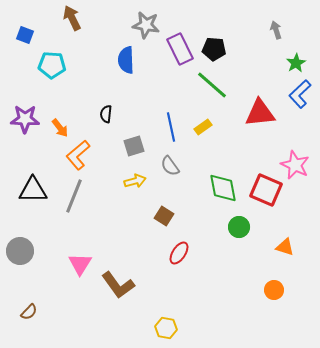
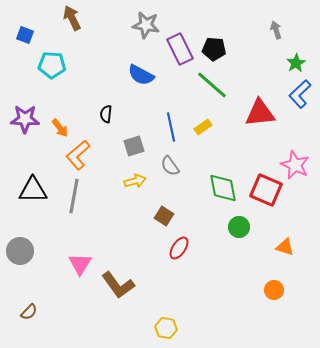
blue semicircle: moved 15 px right, 15 px down; rotated 60 degrees counterclockwise
gray line: rotated 12 degrees counterclockwise
red ellipse: moved 5 px up
